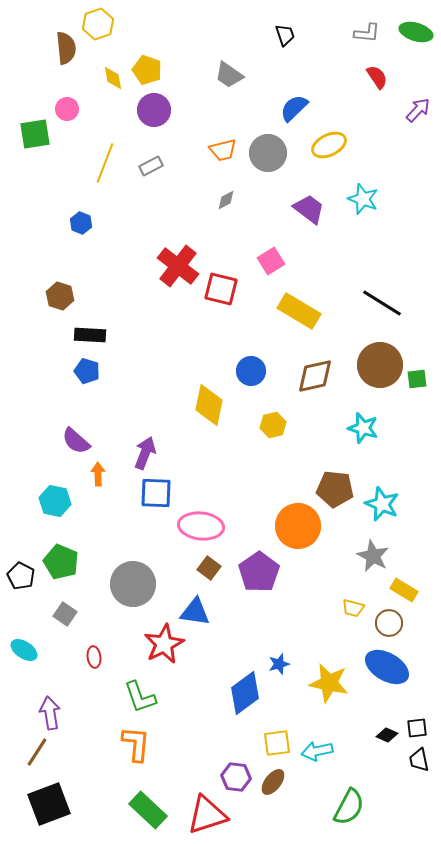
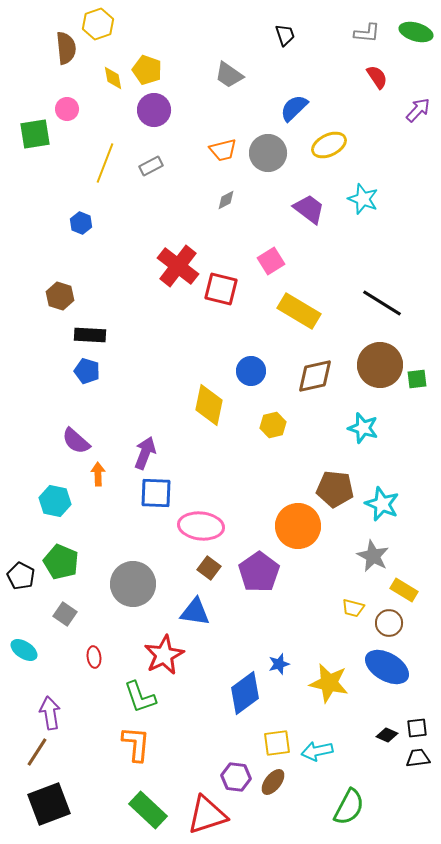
red star at (164, 644): moved 11 px down
black trapezoid at (419, 760): moved 1 px left, 2 px up; rotated 95 degrees clockwise
